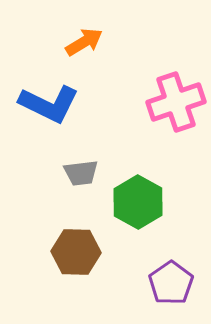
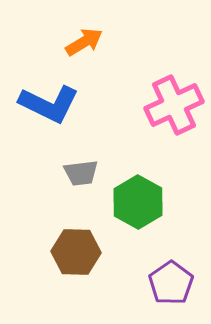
pink cross: moved 2 px left, 3 px down; rotated 6 degrees counterclockwise
